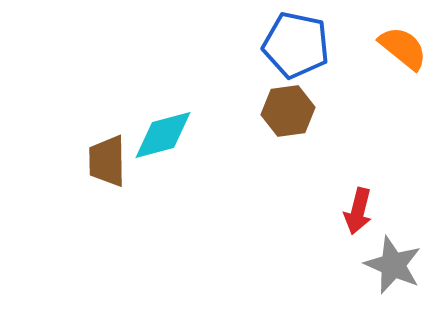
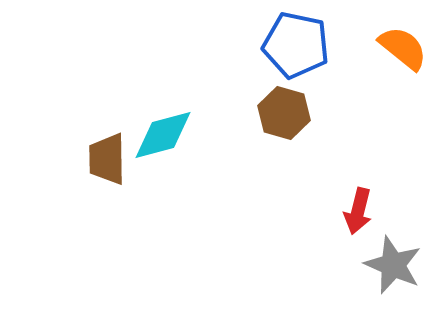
brown hexagon: moved 4 px left, 2 px down; rotated 24 degrees clockwise
brown trapezoid: moved 2 px up
